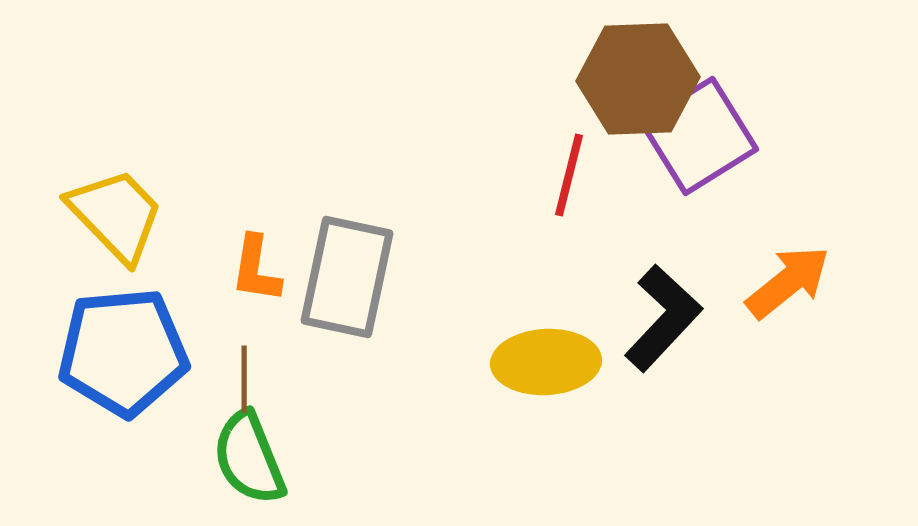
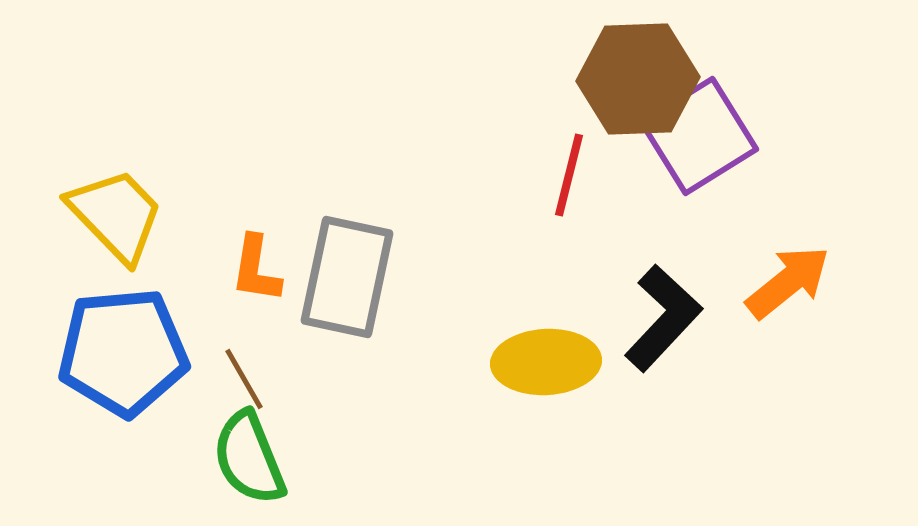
brown line: rotated 30 degrees counterclockwise
